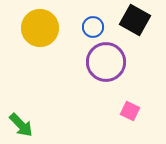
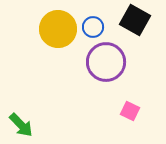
yellow circle: moved 18 px right, 1 px down
